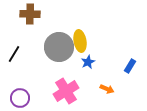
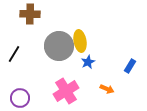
gray circle: moved 1 px up
